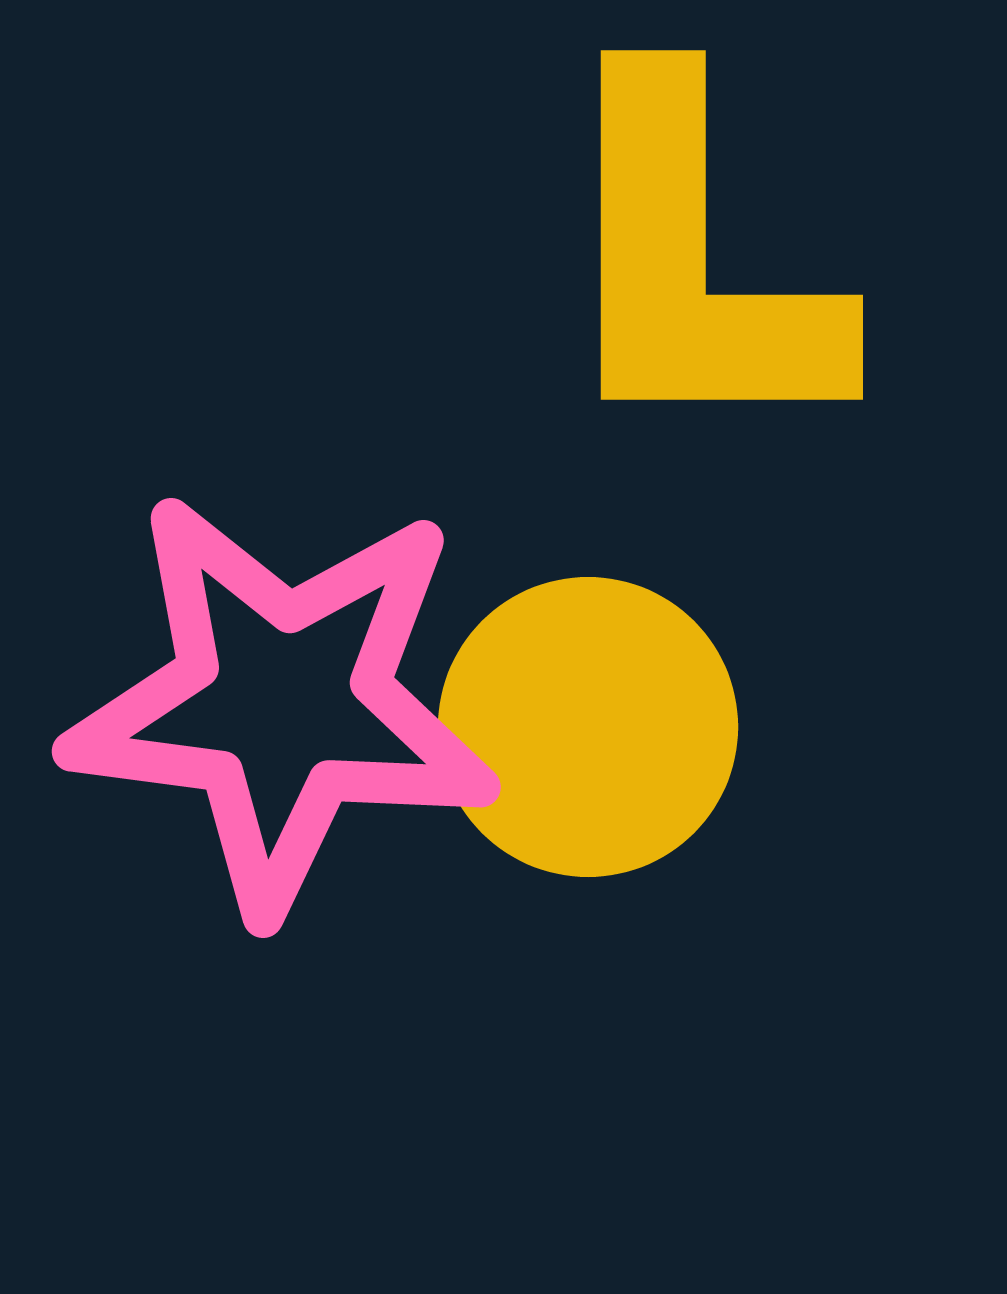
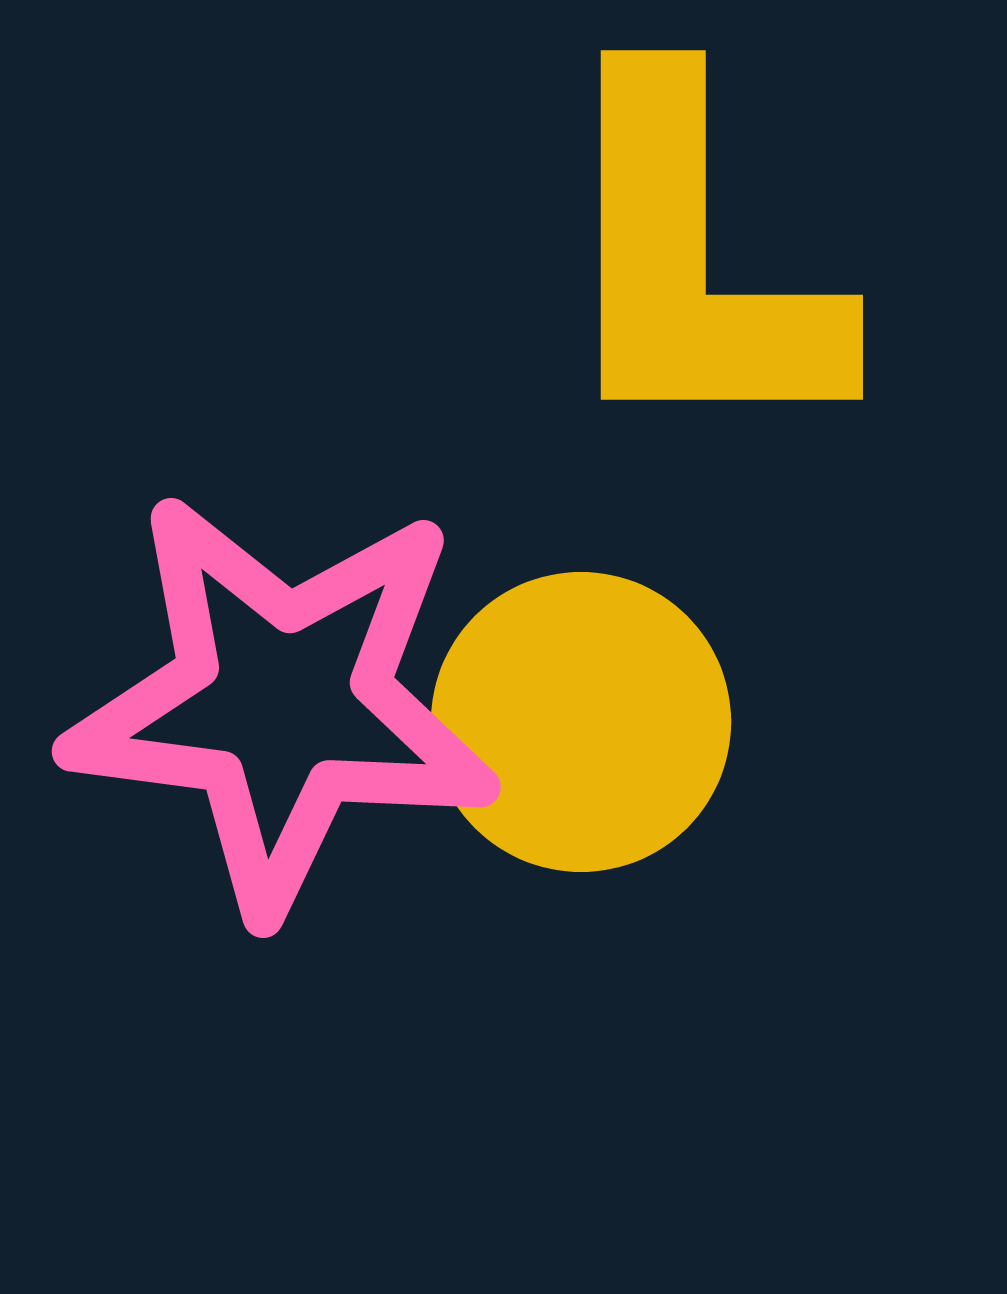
yellow circle: moved 7 px left, 5 px up
